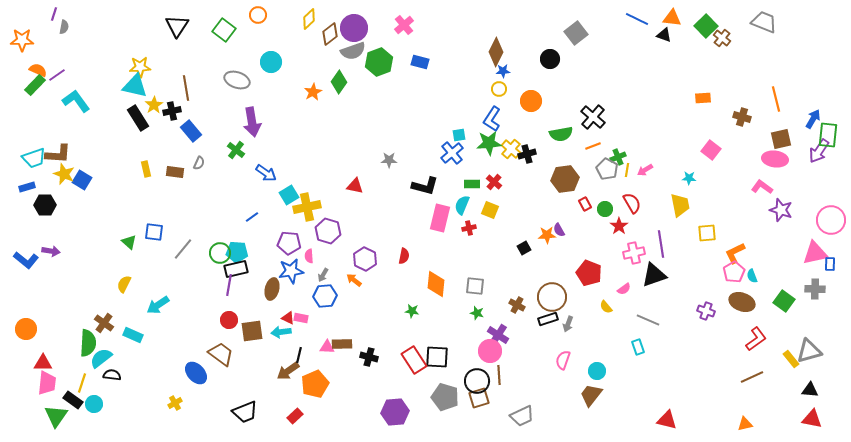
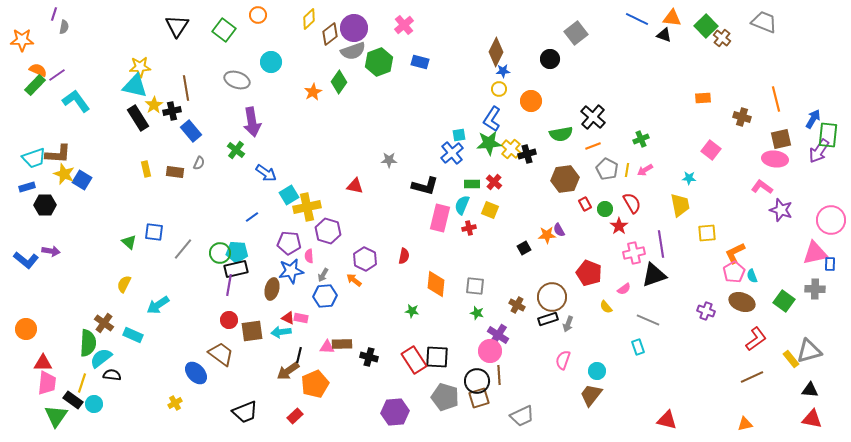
green cross at (618, 157): moved 23 px right, 18 px up
